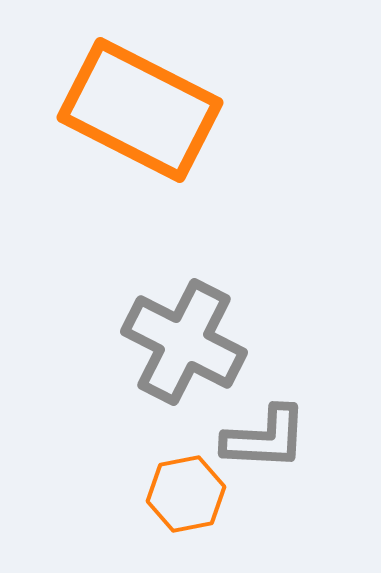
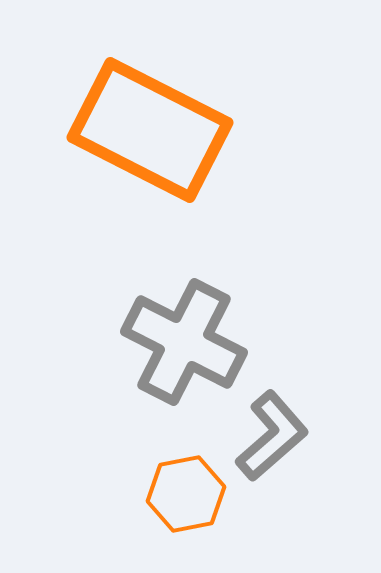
orange rectangle: moved 10 px right, 20 px down
gray L-shape: moved 7 px right, 2 px up; rotated 44 degrees counterclockwise
